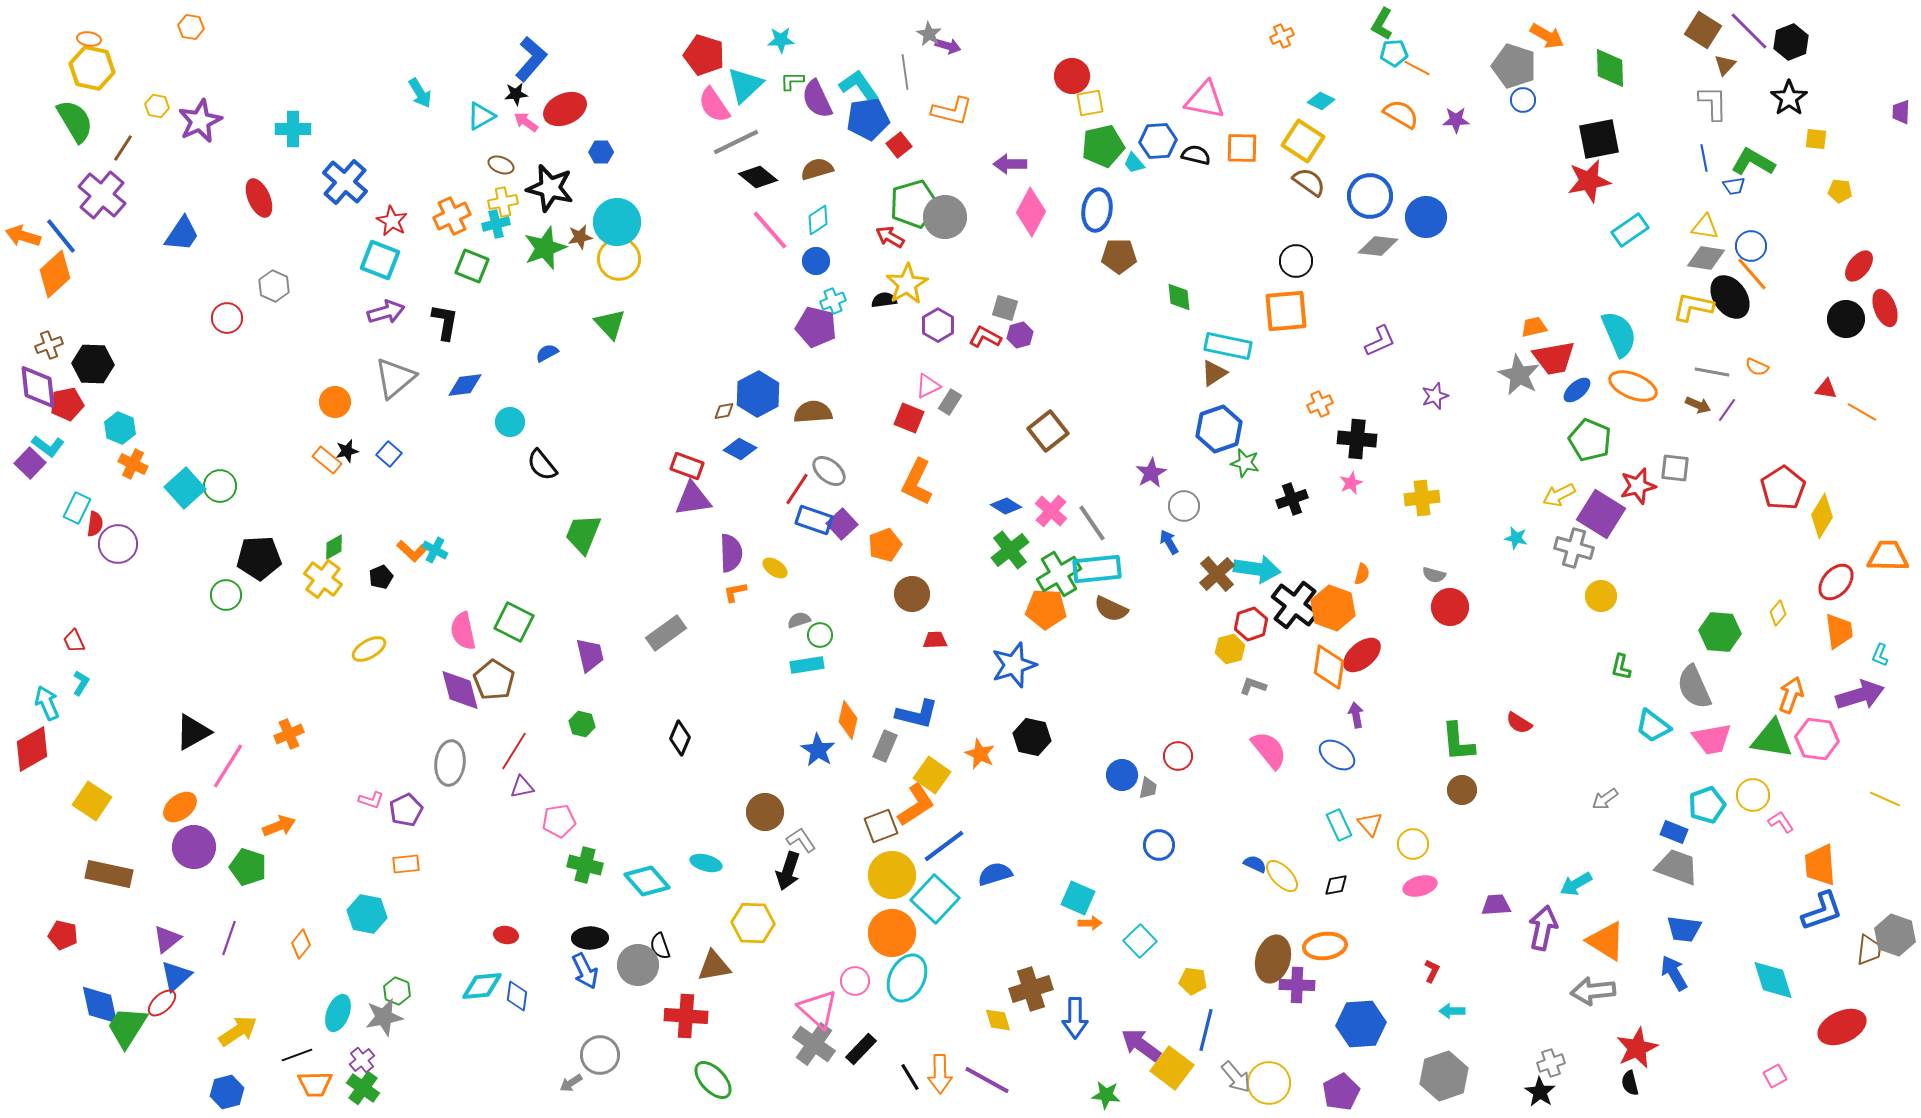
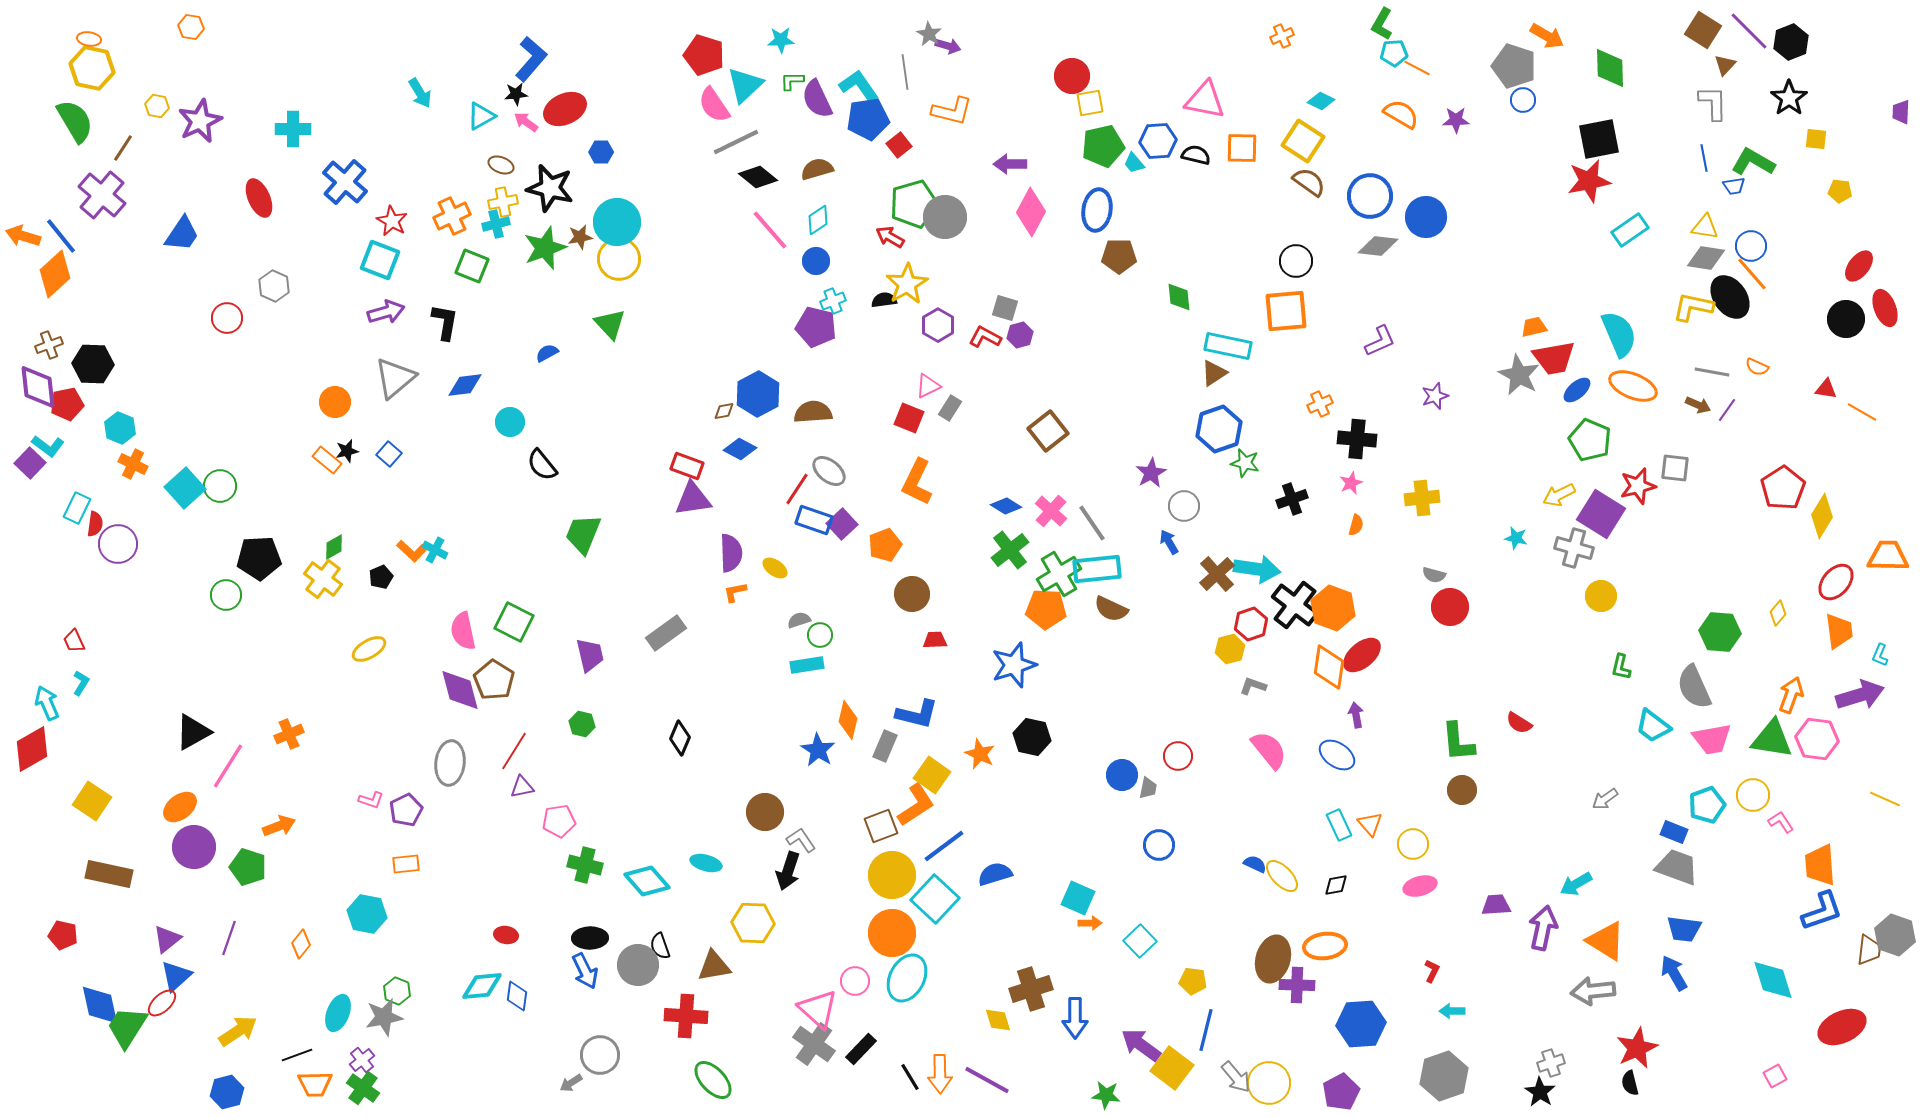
gray rectangle at (950, 402): moved 6 px down
orange semicircle at (1362, 574): moved 6 px left, 49 px up
